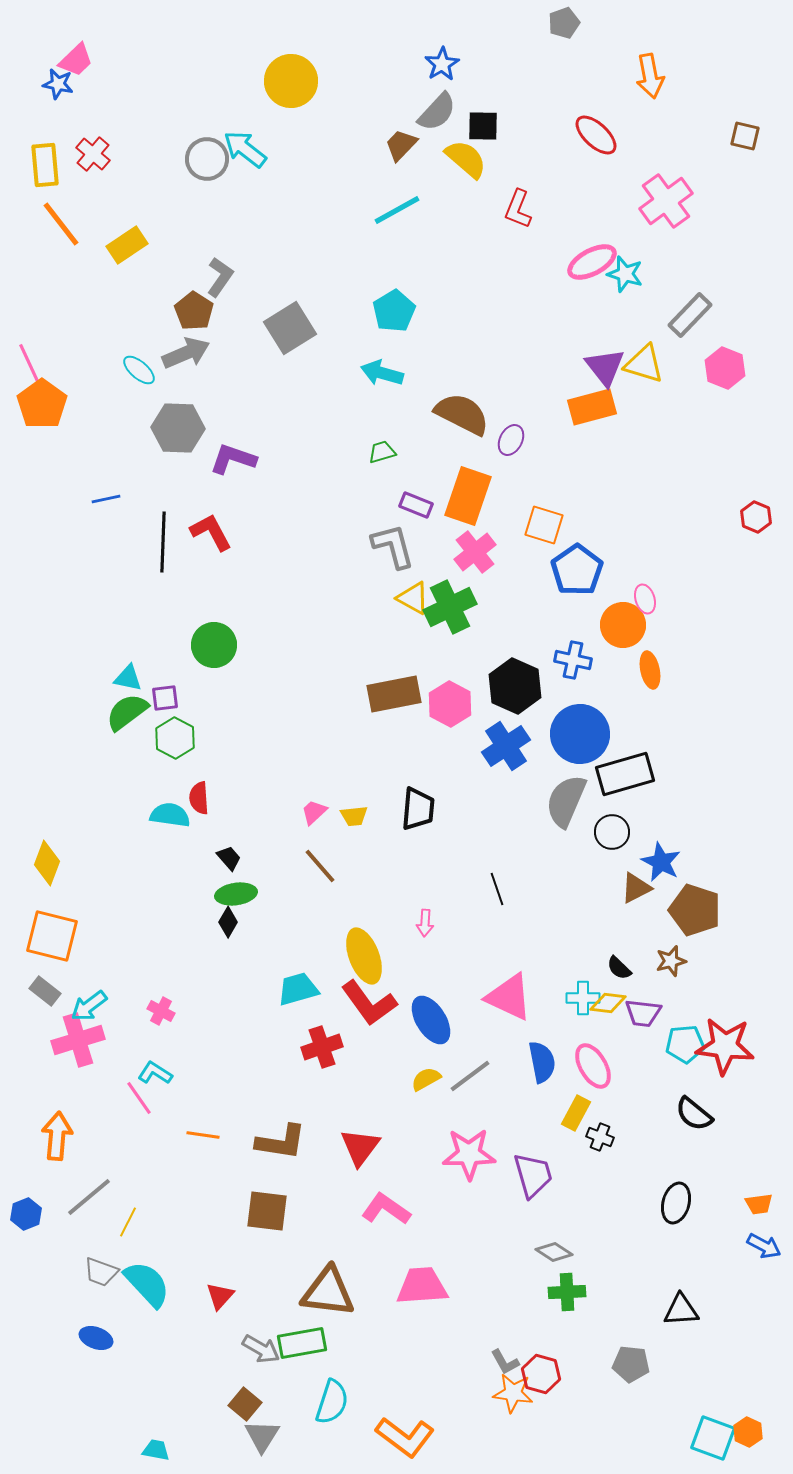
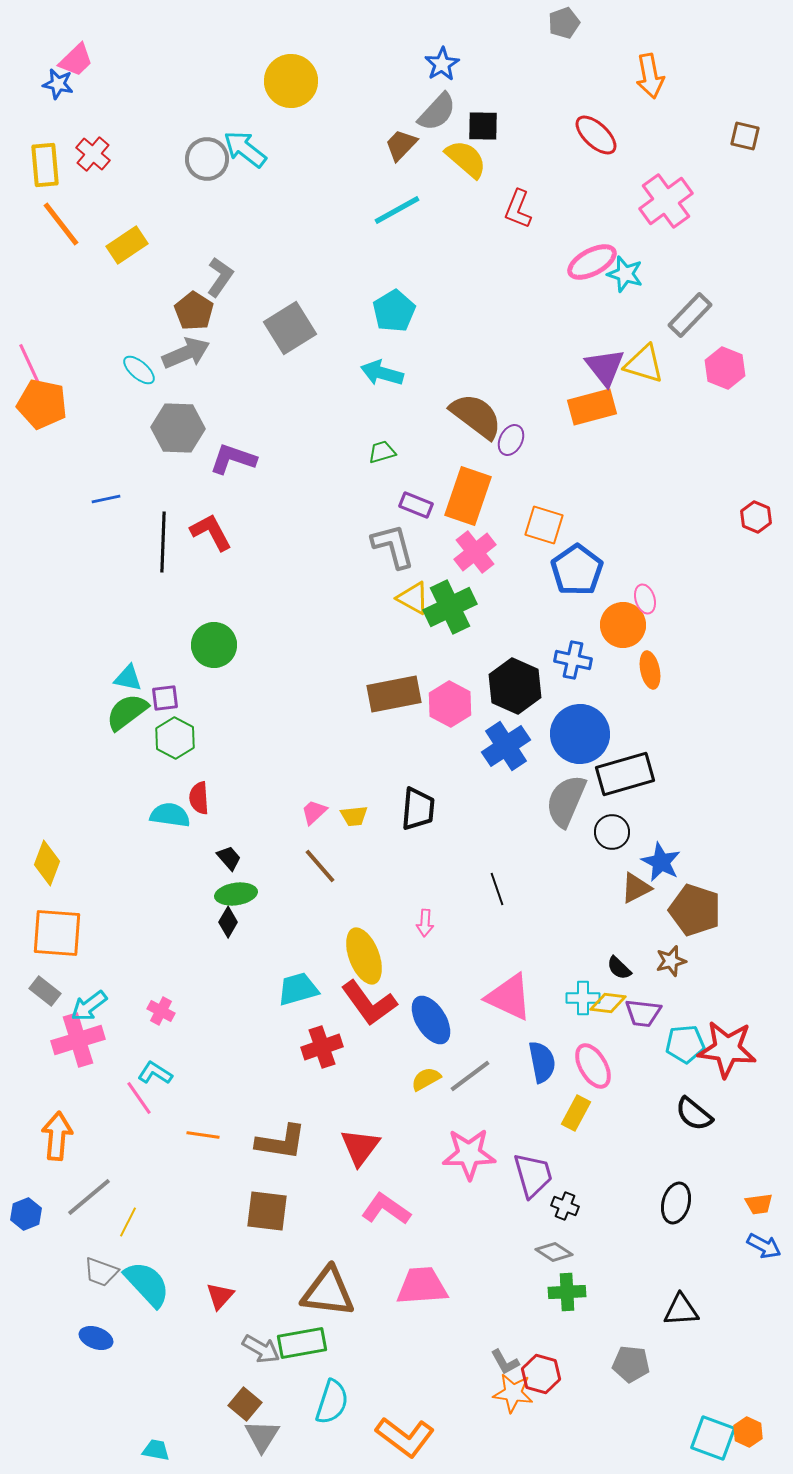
orange pentagon at (42, 404): rotated 24 degrees counterclockwise
brown semicircle at (462, 414): moved 14 px right, 2 px down; rotated 10 degrees clockwise
orange square at (52, 936): moved 5 px right, 3 px up; rotated 10 degrees counterclockwise
red star at (725, 1046): moved 2 px right, 3 px down
black cross at (600, 1137): moved 35 px left, 69 px down
